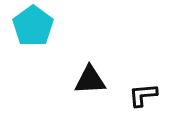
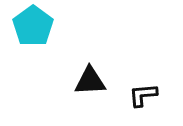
black triangle: moved 1 px down
